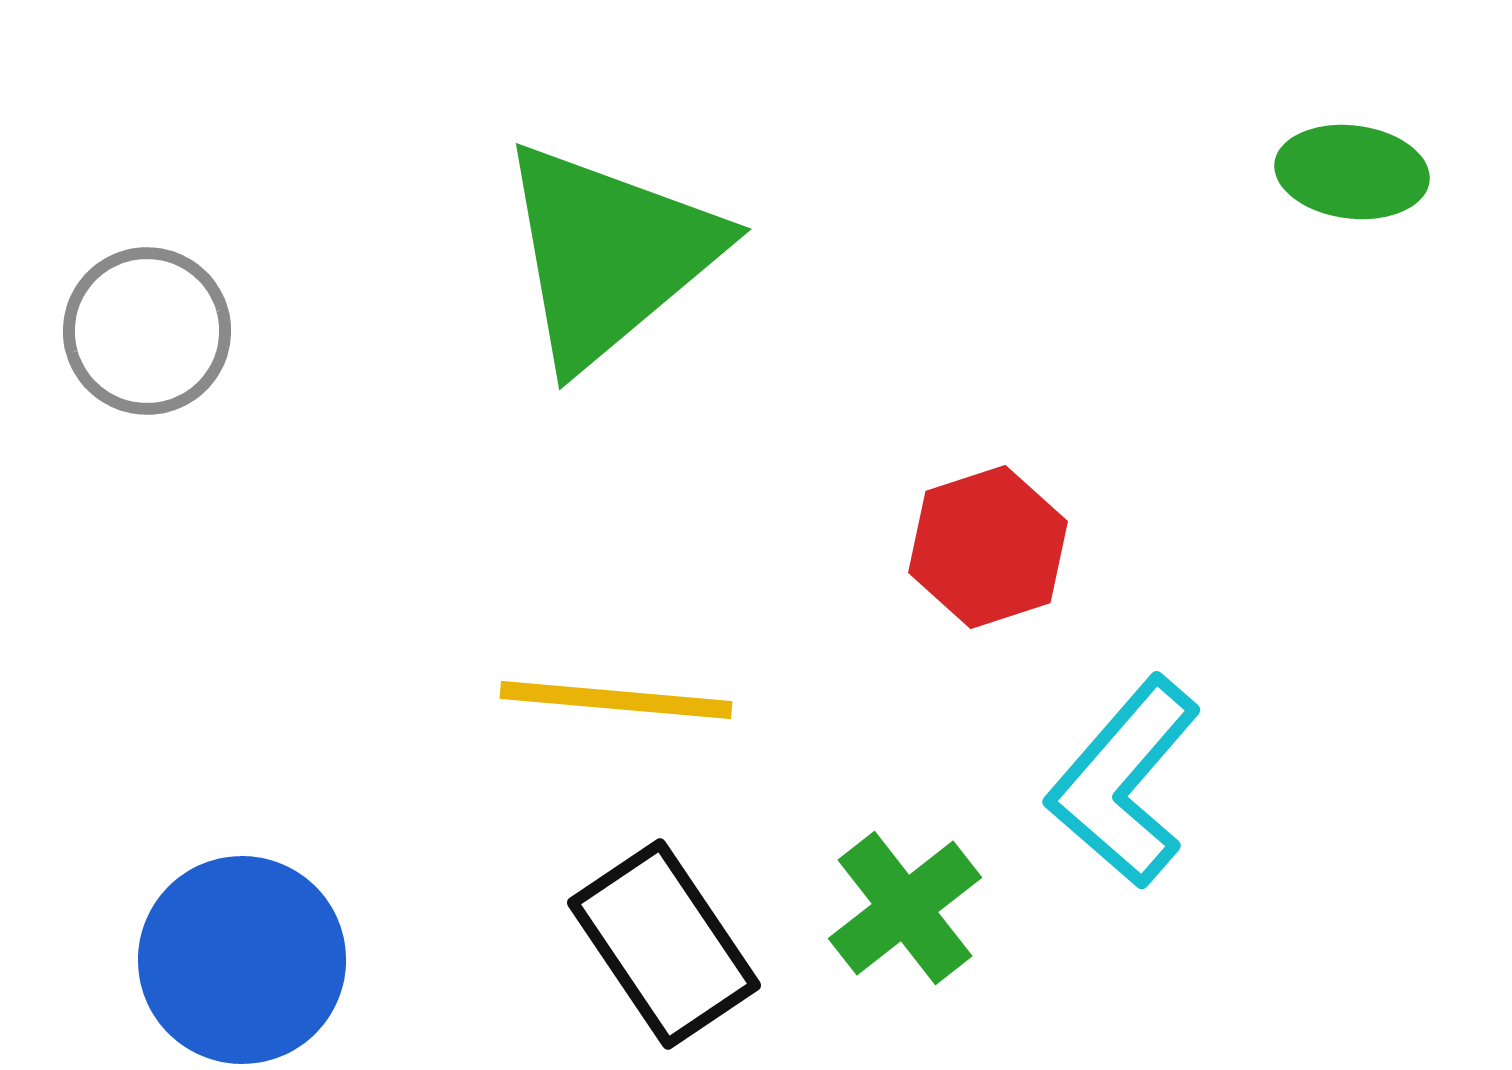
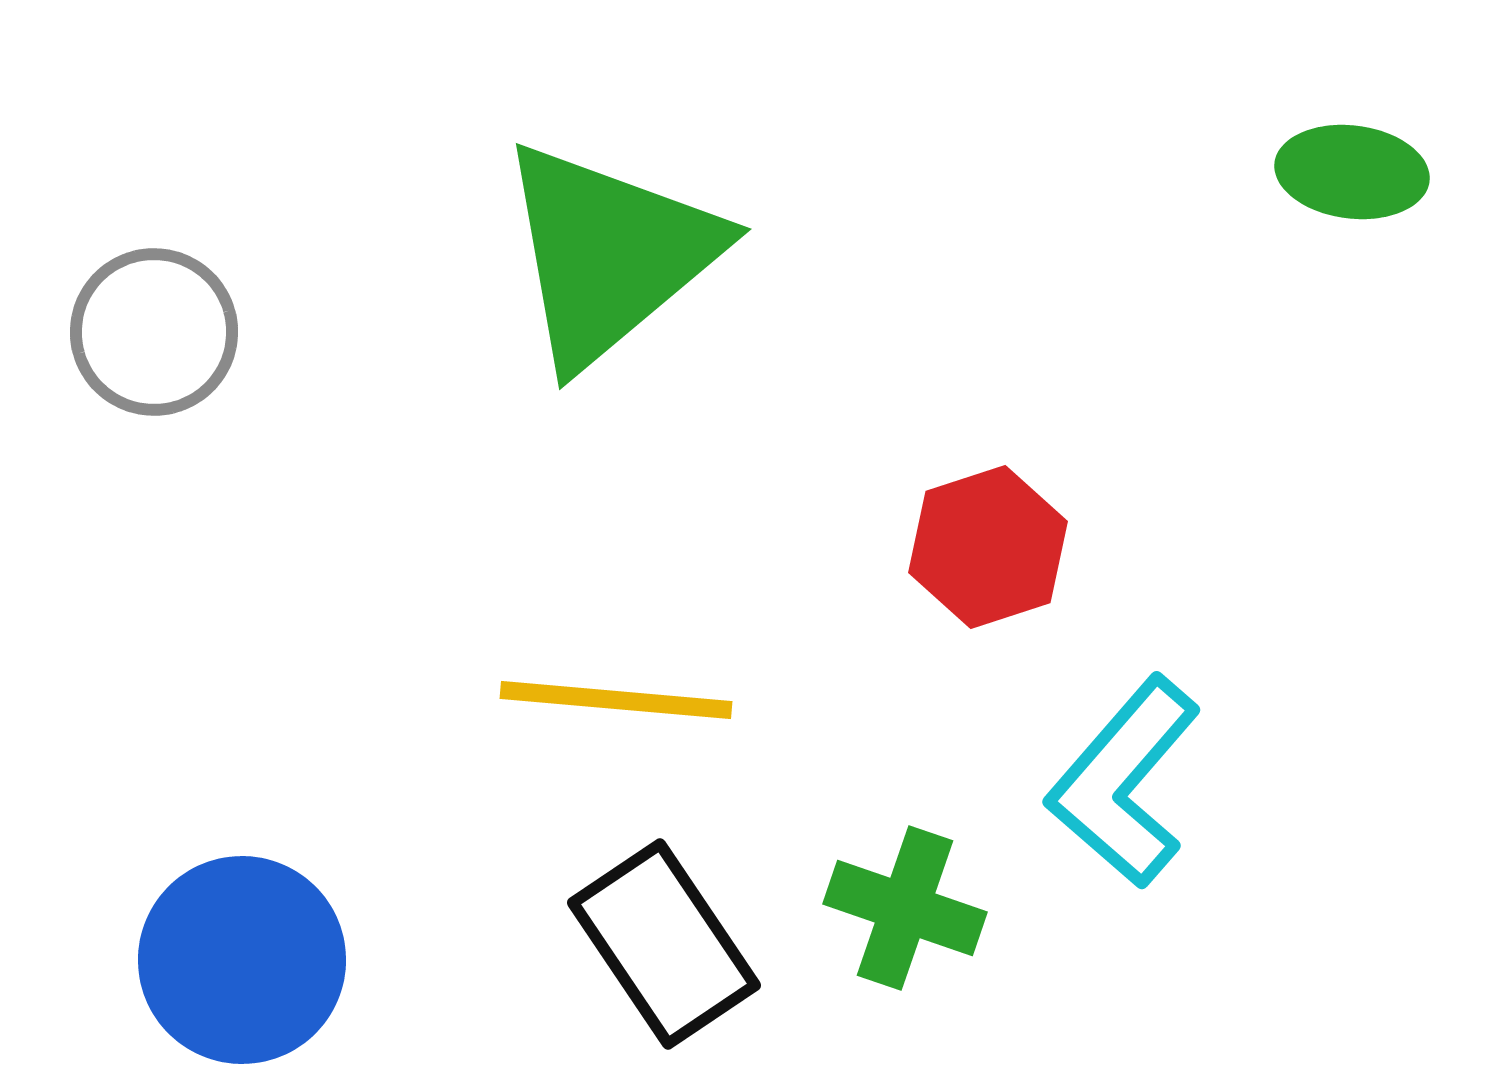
gray circle: moved 7 px right, 1 px down
green cross: rotated 33 degrees counterclockwise
